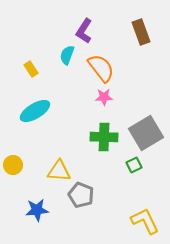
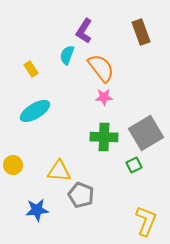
yellow L-shape: moved 1 px right; rotated 48 degrees clockwise
